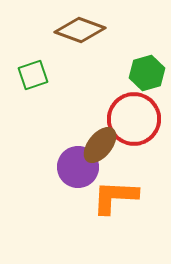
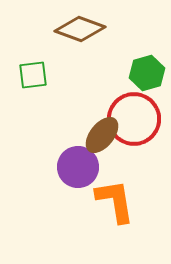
brown diamond: moved 1 px up
green square: rotated 12 degrees clockwise
brown ellipse: moved 2 px right, 10 px up
orange L-shape: moved 4 px down; rotated 78 degrees clockwise
